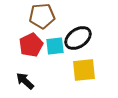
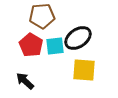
red pentagon: rotated 15 degrees counterclockwise
yellow square: rotated 10 degrees clockwise
